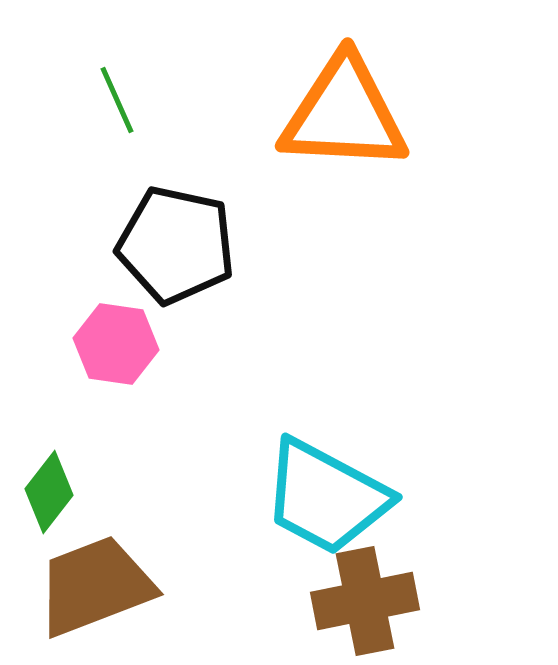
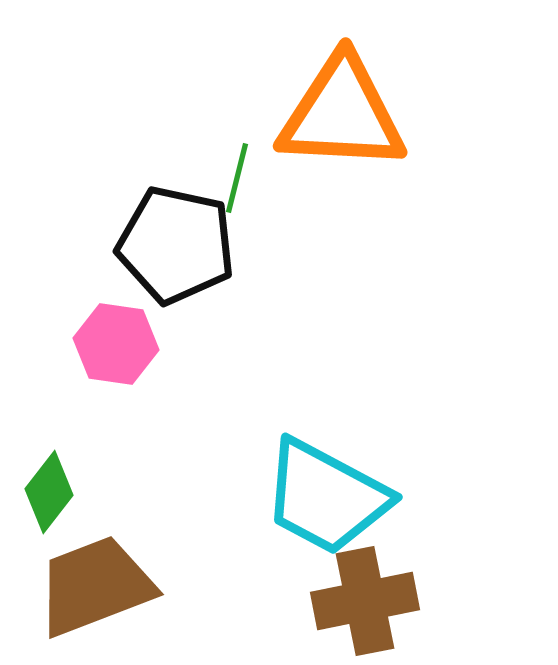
green line: moved 120 px right, 78 px down; rotated 38 degrees clockwise
orange triangle: moved 2 px left
